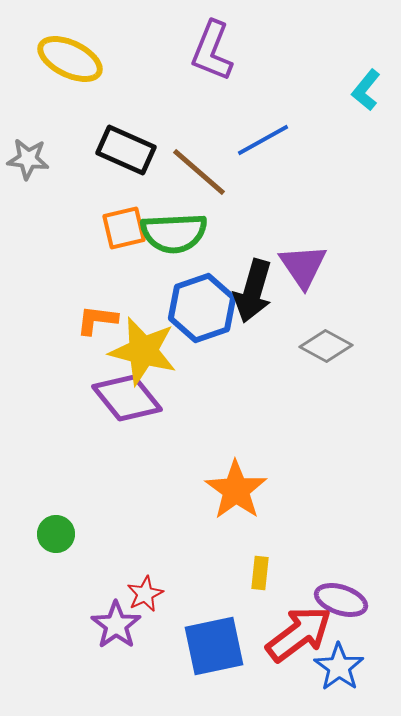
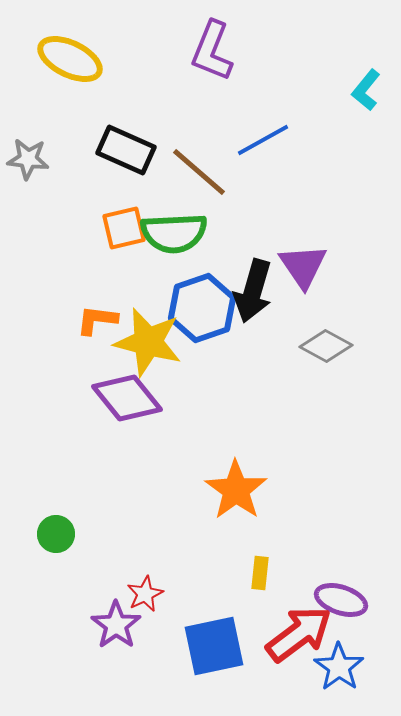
yellow star: moved 5 px right, 9 px up
